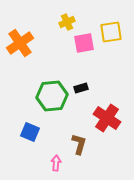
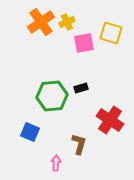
yellow square: moved 1 px down; rotated 25 degrees clockwise
orange cross: moved 21 px right, 21 px up
red cross: moved 3 px right, 2 px down
